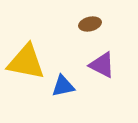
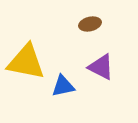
purple triangle: moved 1 px left, 2 px down
